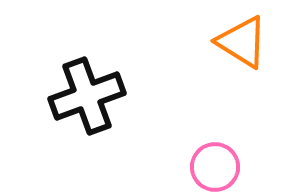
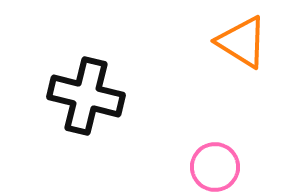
black cross: moved 1 px left; rotated 34 degrees clockwise
